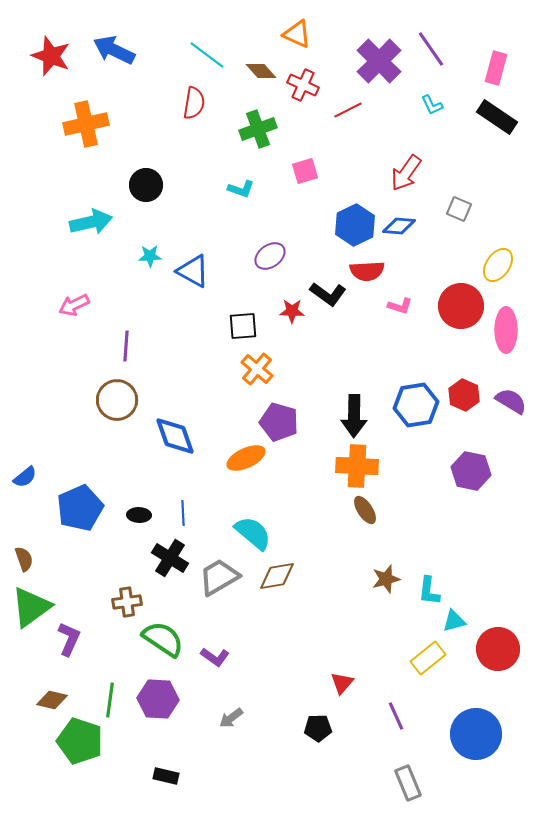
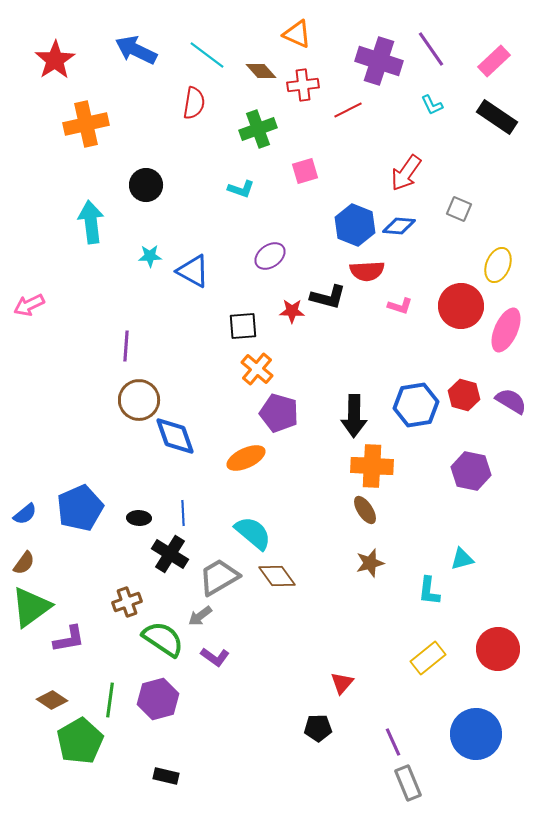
blue arrow at (114, 50): moved 22 px right
red star at (51, 56): moved 4 px right, 4 px down; rotated 18 degrees clockwise
purple cross at (379, 61): rotated 27 degrees counterclockwise
pink rectangle at (496, 68): moved 2 px left, 7 px up; rotated 32 degrees clockwise
red cross at (303, 85): rotated 32 degrees counterclockwise
cyan arrow at (91, 222): rotated 84 degrees counterclockwise
blue hexagon at (355, 225): rotated 12 degrees counterclockwise
yellow ellipse at (498, 265): rotated 12 degrees counterclockwise
black L-shape at (328, 294): moved 3 px down; rotated 21 degrees counterclockwise
pink arrow at (74, 305): moved 45 px left
pink ellipse at (506, 330): rotated 24 degrees clockwise
red hexagon at (464, 395): rotated 8 degrees counterclockwise
brown circle at (117, 400): moved 22 px right
purple pentagon at (279, 422): moved 9 px up
orange cross at (357, 466): moved 15 px right
blue semicircle at (25, 477): moved 37 px down
black ellipse at (139, 515): moved 3 px down
black cross at (170, 558): moved 4 px up
brown semicircle at (24, 559): moved 4 px down; rotated 55 degrees clockwise
brown diamond at (277, 576): rotated 63 degrees clockwise
brown star at (386, 579): moved 16 px left, 16 px up
brown cross at (127, 602): rotated 12 degrees counterclockwise
cyan triangle at (454, 621): moved 8 px right, 62 px up
purple L-shape at (69, 639): rotated 56 degrees clockwise
purple hexagon at (158, 699): rotated 18 degrees counterclockwise
brown diamond at (52, 700): rotated 20 degrees clockwise
purple line at (396, 716): moved 3 px left, 26 px down
gray arrow at (231, 718): moved 31 px left, 102 px up
green pentagon at (80, 741): rotated 24 degrees clockwise
